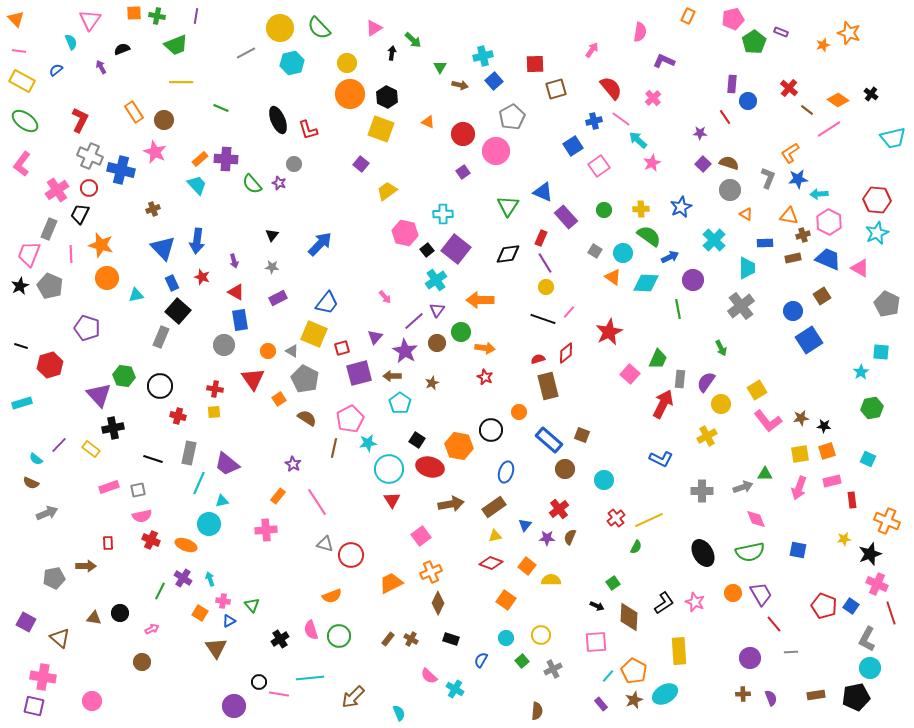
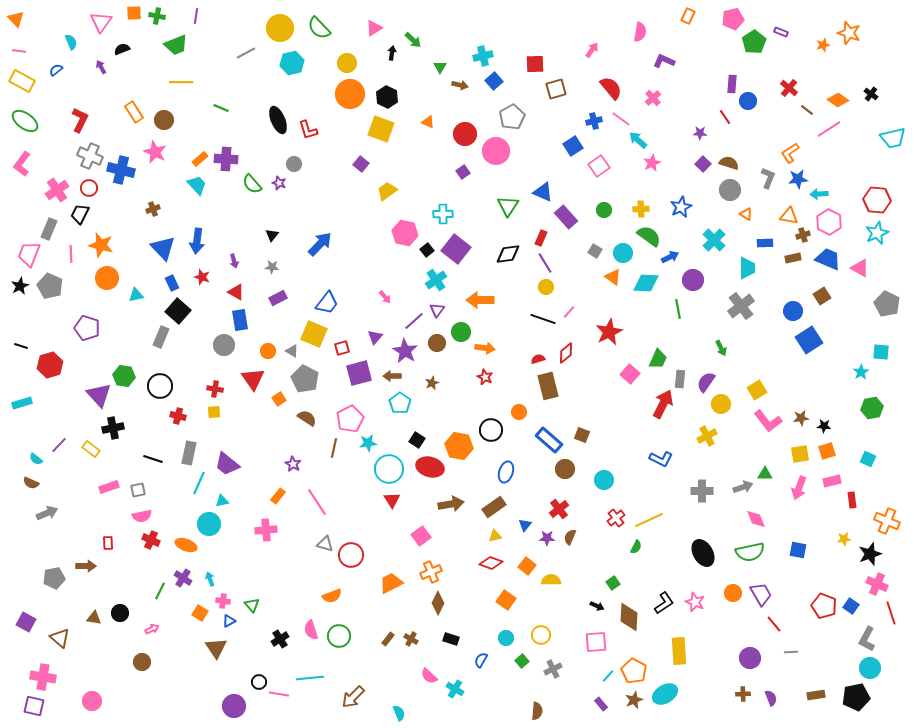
pink triangle at (90, 20): moved 11 px right, 2 px down
red circle at (463, 134): moved 2 px right
